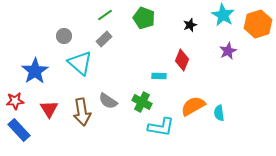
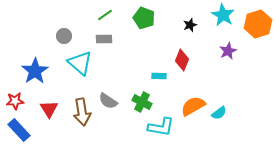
gray rectangle: rotated 42 degrees clockwise
cyan semicircle: rotated 119 degrees counterclockwise
